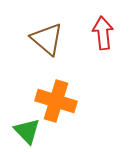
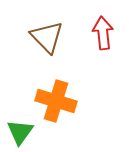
brown triangle: moved 2 px up; rotated 6 degrees clockwise
green triangle: moved 7 px left, 1 px down; rotated 20 degrees clockwise
